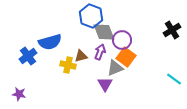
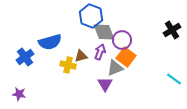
blue cross: moved 3 px left, 1 px down
